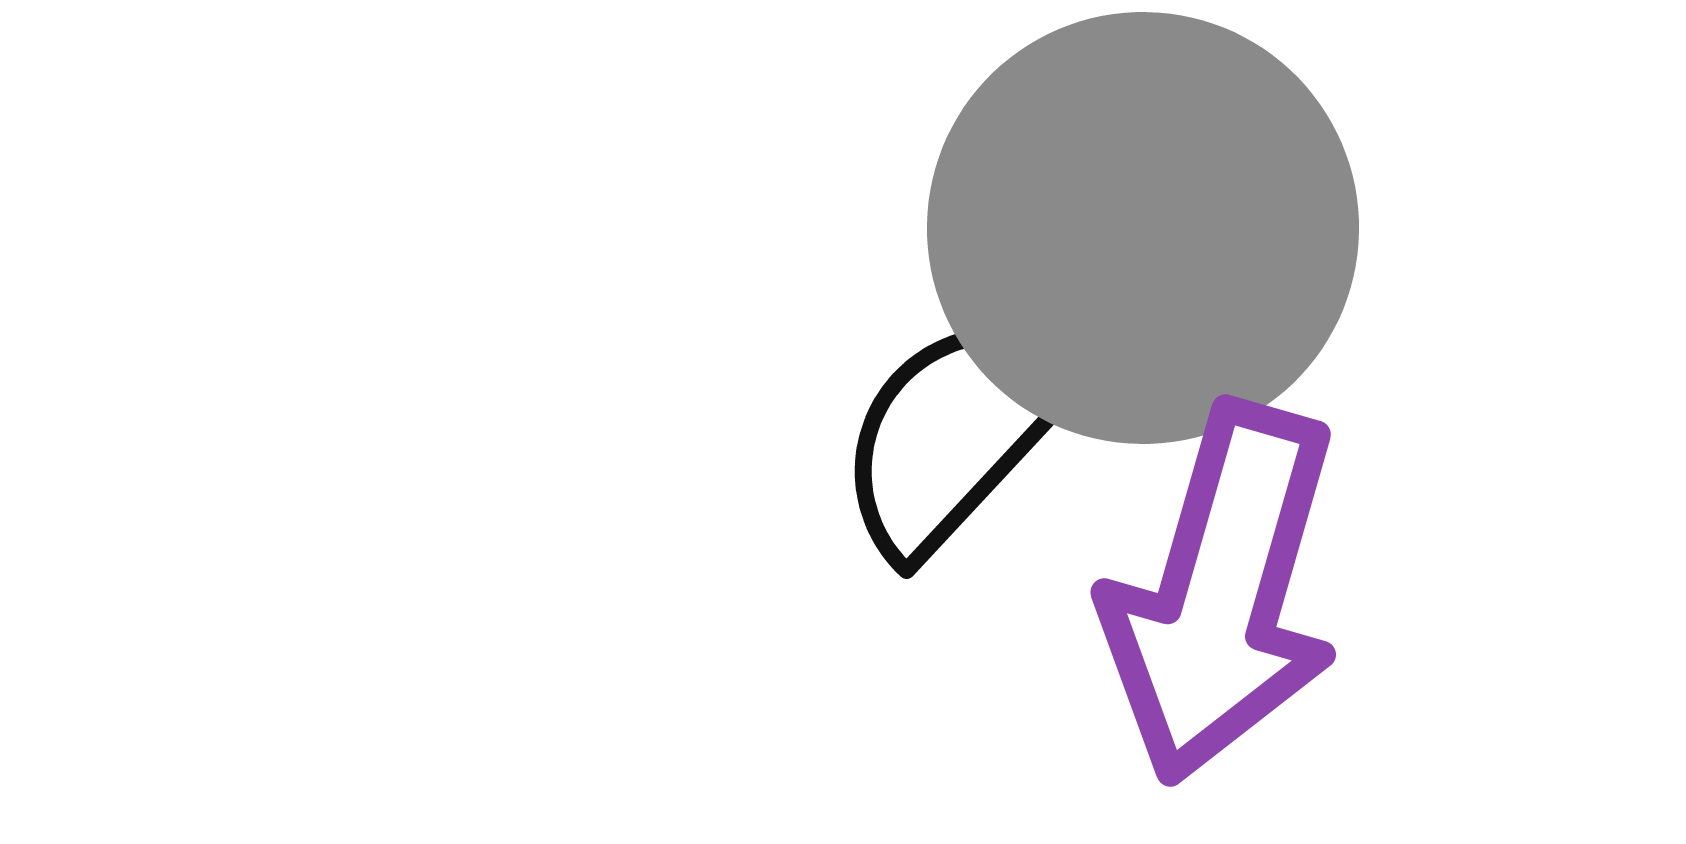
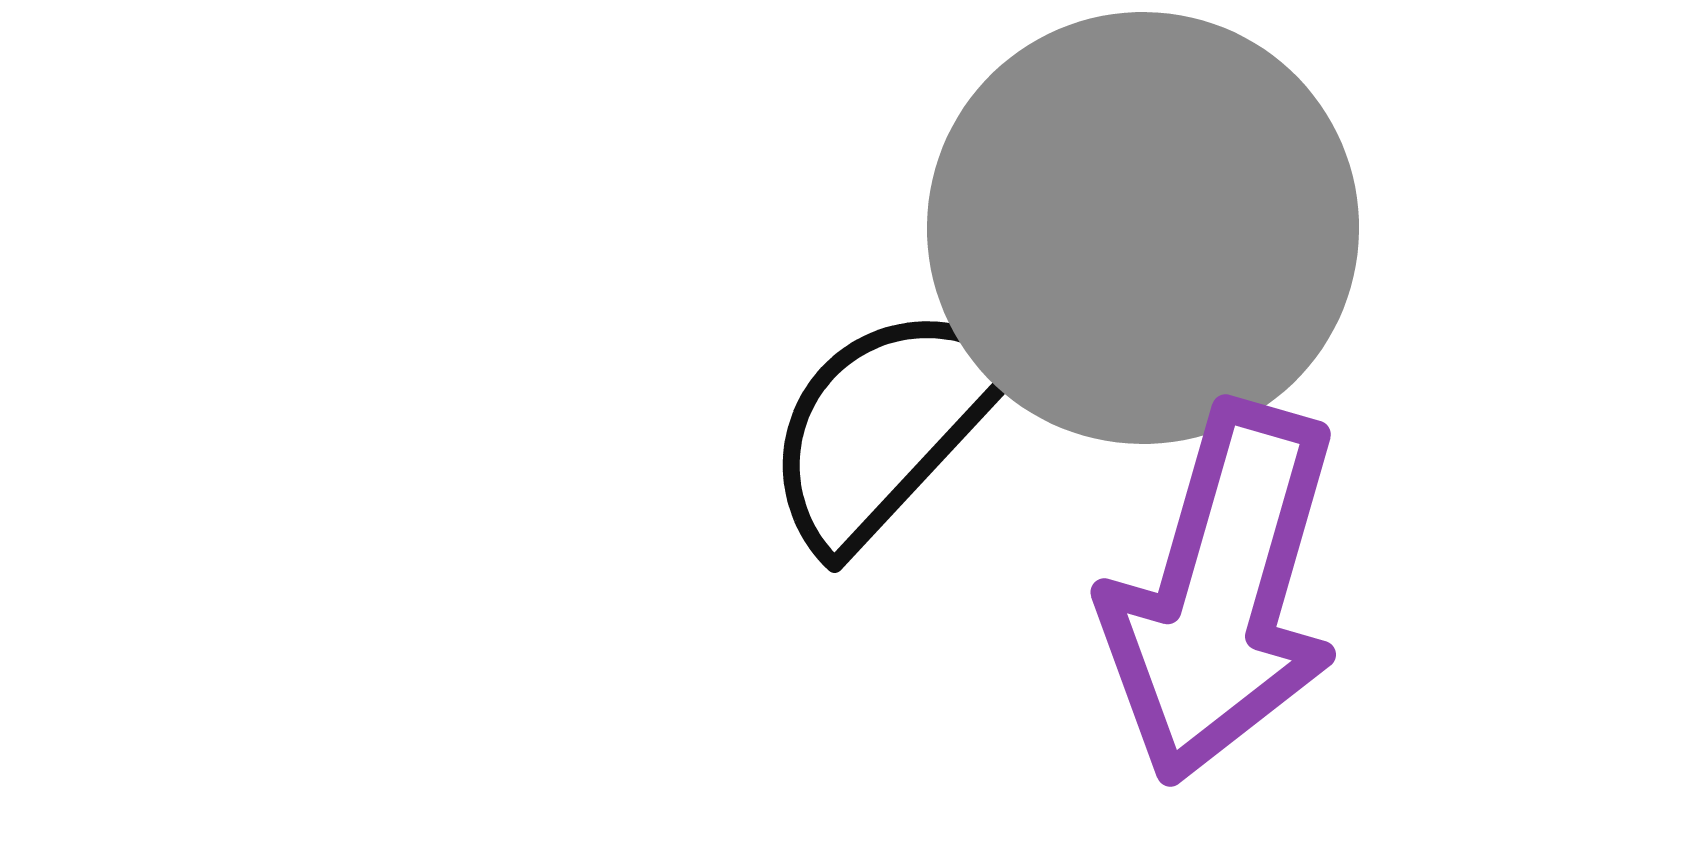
black semicircle: moved 72 px left, 6 px up
